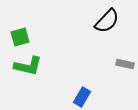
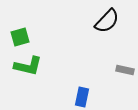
gray rectangle: moved 6 px down
blue rectangle: rotated 18 degrees counterclockwise
